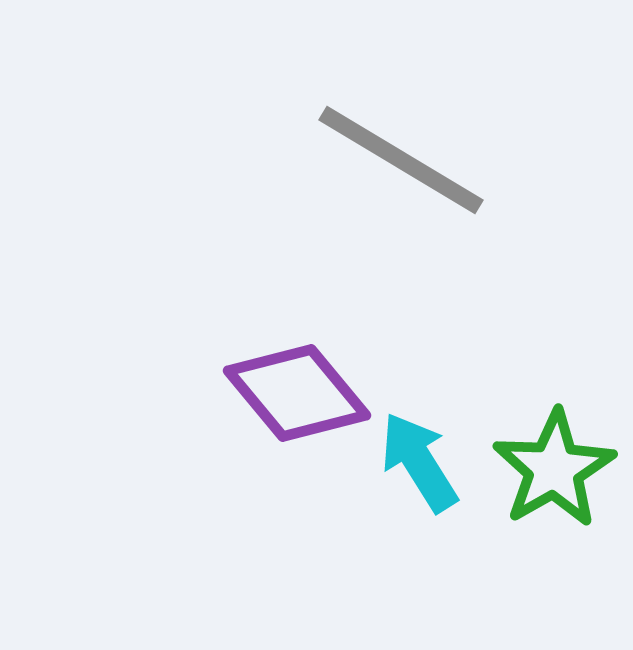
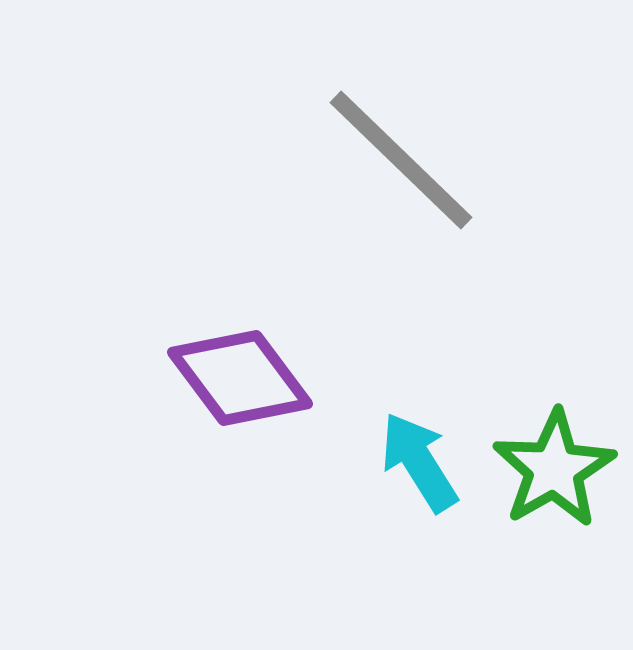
gray line: rotated 13 degrees clockwise
purple diamond: moved 57 px left, 15 px up; rotated 3 degrees clockwise
